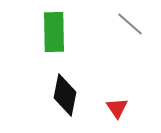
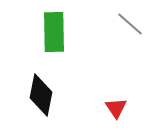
black diamond: moved 24 px left
red triangle: moved 1 px left
